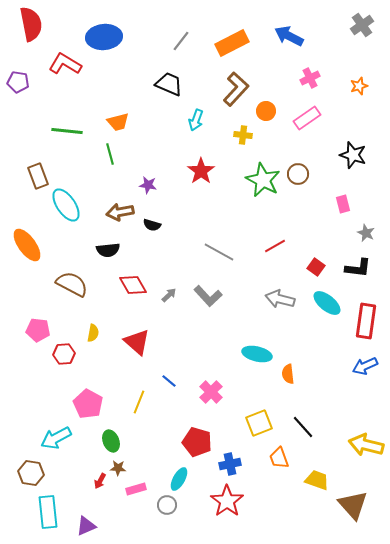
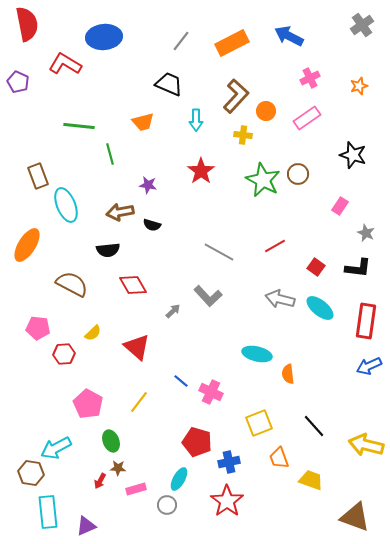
red semicircle at (31, 24): moved 4 px left
purple pentagon at (18, 82): rotated 15 degrees clockwise
brown L-shape at (236, 89): moved 7 px down
cyan arrow at (196, 120): rotated 20 degrees counterclockwise
orange trapezoid at (118, 122): moved 25 px right
green line at (67, 131): moved 12 px right, 5 px up
pink rectangle at (343, 204): moved 3 px left, 2 px down; rotated 48 degrees clockwise
cyan ellipse at (66, 205): rotated 12 degrees clockwise
orange ellipse at (27, 245): rotated 68 degrees clockwise
gray arrow at (169, 295): moved 4 px right, 16 px down
cyan ellipse at (327, 303): moved 7 px left, 5 px down
pink pentagon at (38, 330): moved 2 px up
yellow semicircle at (93, 333): rotated 36 degrees clockwise
red triangle at (137, 342): moved 5 px down
blue arrow at (365, 366): moved 4 px right
blue line at (169, 381): moved 12 px right
pink cross at (211, 392): rotated 20 degrees counterclockwise
yellow line at (139, 402): rotated 15 degrees clockwise
black line at (303, 427): moved 11 px right, 1 px up
cyan arrow at (56, 438): moved 10 px down
blue cross at (230, 464): moved 1 px left, 2 px up
yellow trapezoid at (317, 480): moved 6 px left
brown triangle at (353, 505): moved 2 px right, 12 px down; rotated 28 degrees counterclockwise
